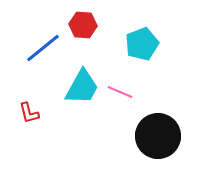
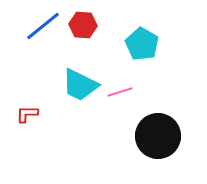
cyan pentagon: rotated 20 degrees counterclockwise
blue line: moved 22 px up
cyan trapezoid: moved 2 px left, 2 px up; rotated 87 degrees clockwise
pink line: rotated 40 degrees counterclockwise
red L-shape: moved 2 px left, 1 px down; rotated 105 degrees clockwise
